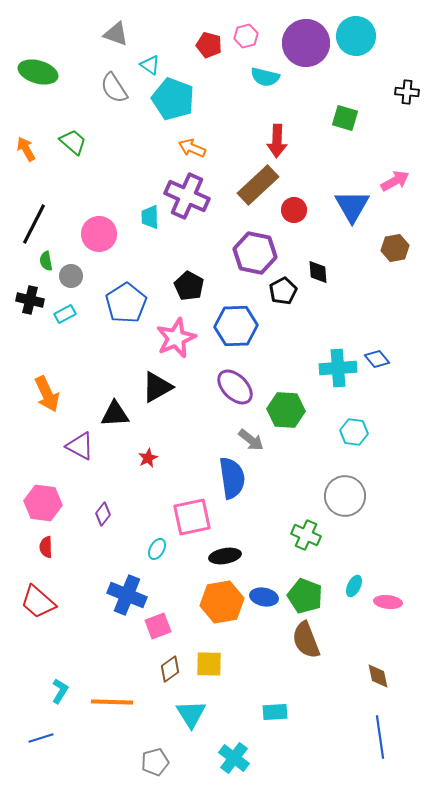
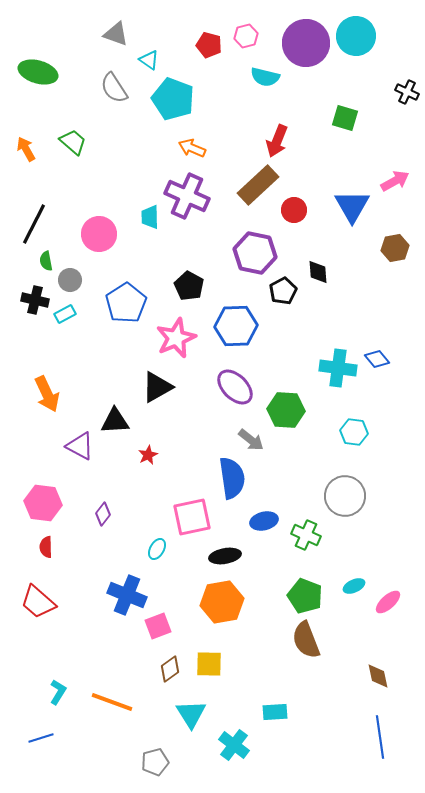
cyan triangle at (150, 65): moved 1 px left, 5 px up
black cross at (407, 92): rotated 20 degrees clockwise
red arrow at (277, 141): rotated 20 degrees clockwise
gray circle at (71, 276): moved 1 px left, 4 px down
black cross at (30, 300): moved 5 px right
cyan cross at (338, 368): rotated 12 degrees clockwise
black triangle at (115, 414): moved 7 px down
red star at (148, 458): moved 3 px up
cyan ellipse at (354, 586): rotated 40 degrees clockwise
blue ellipse at (264, 597): moved 76 px up; rotated 24 degrees counterclockwise
pink ellipse at (388, 602): rotated 48 degrees counterclockwise
cyan L-shape at (60, 691): moved 2 px left, 1 px down
orange line at (112, 702): rotated 18 degrees clockwise
cyan cross at (234, 758): moved 13 px up
